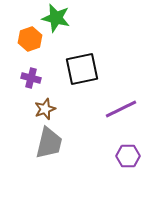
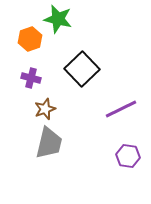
green star: moved 2 px right, 1 px down
black square: rotated 32 degrees counterclockwise
purple hexagon: rotated 10 degrees clockwise
